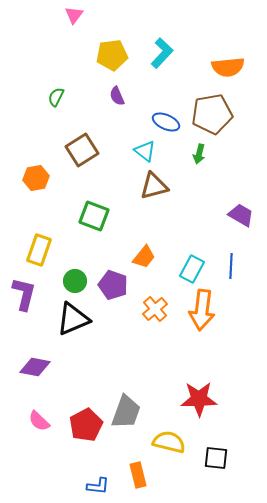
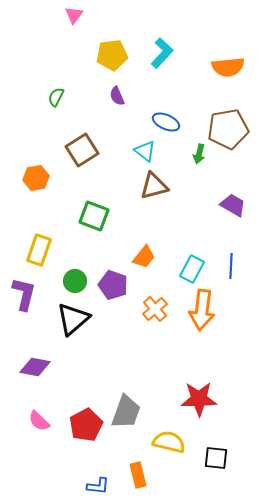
brown pentagon: moved 16 px right, 15 px down
purple trapezoid: moved 8 px left, 10 px up
black triangle: rotated 18 degrees counterclockwise
